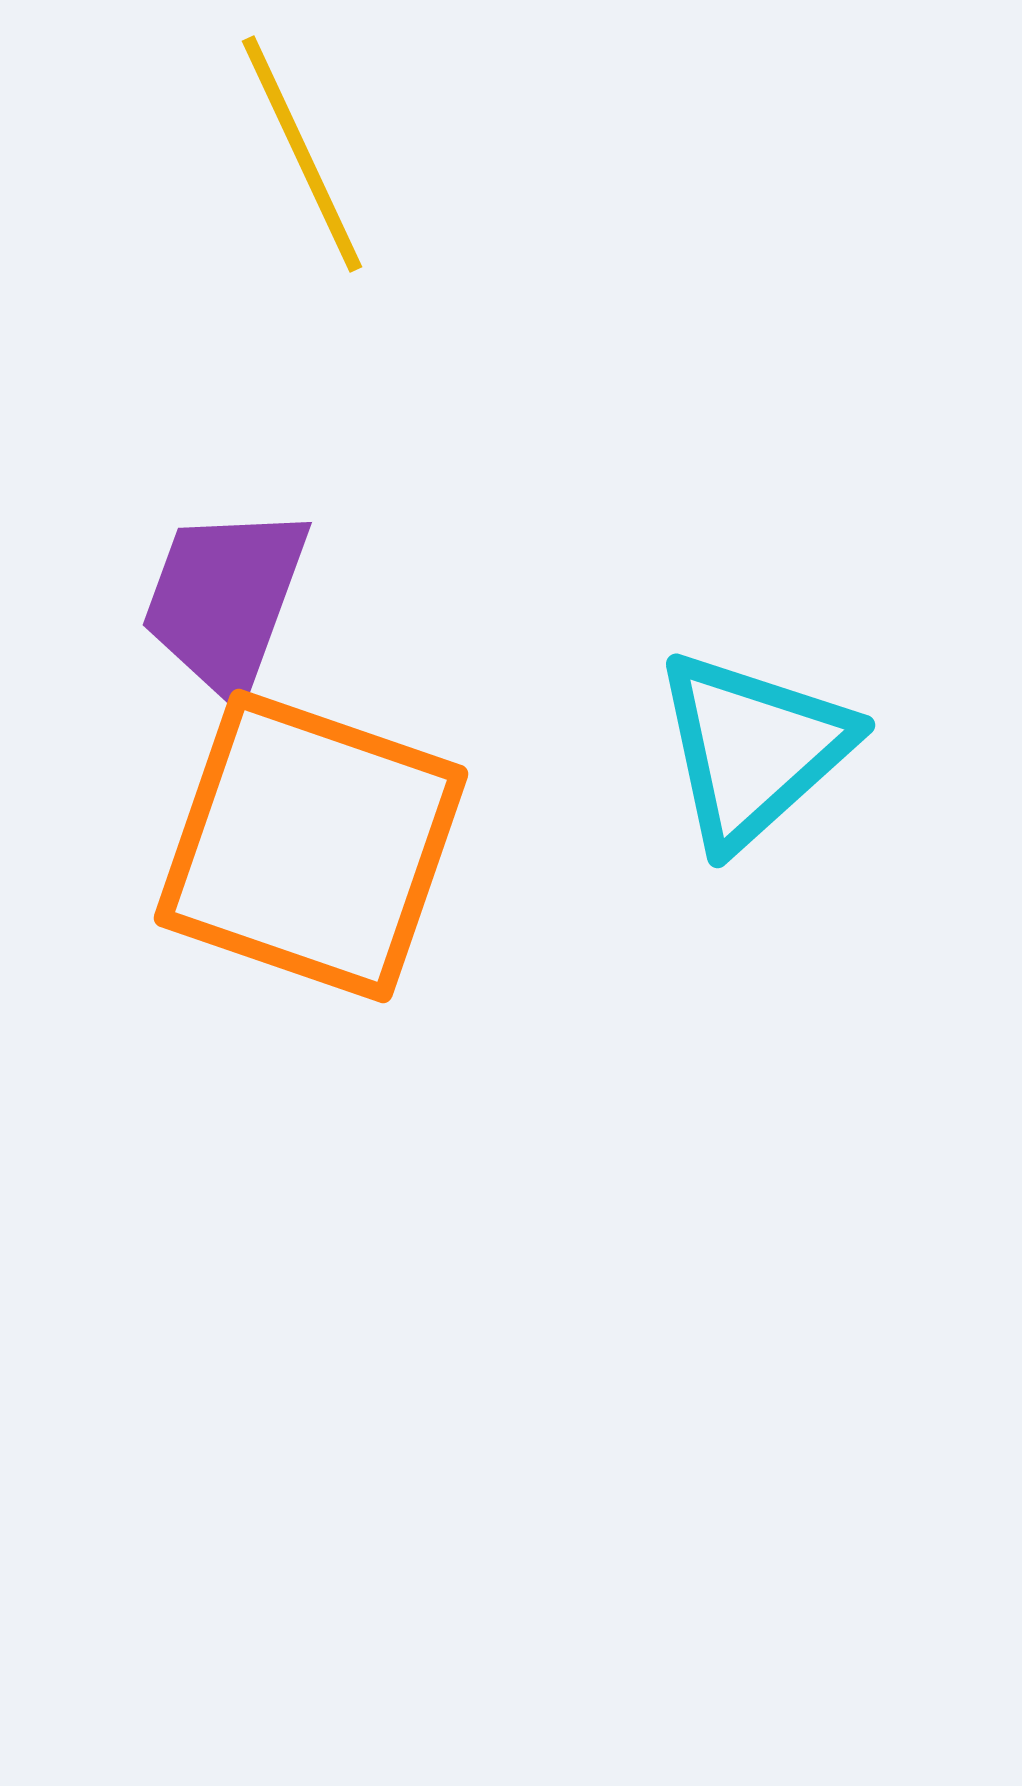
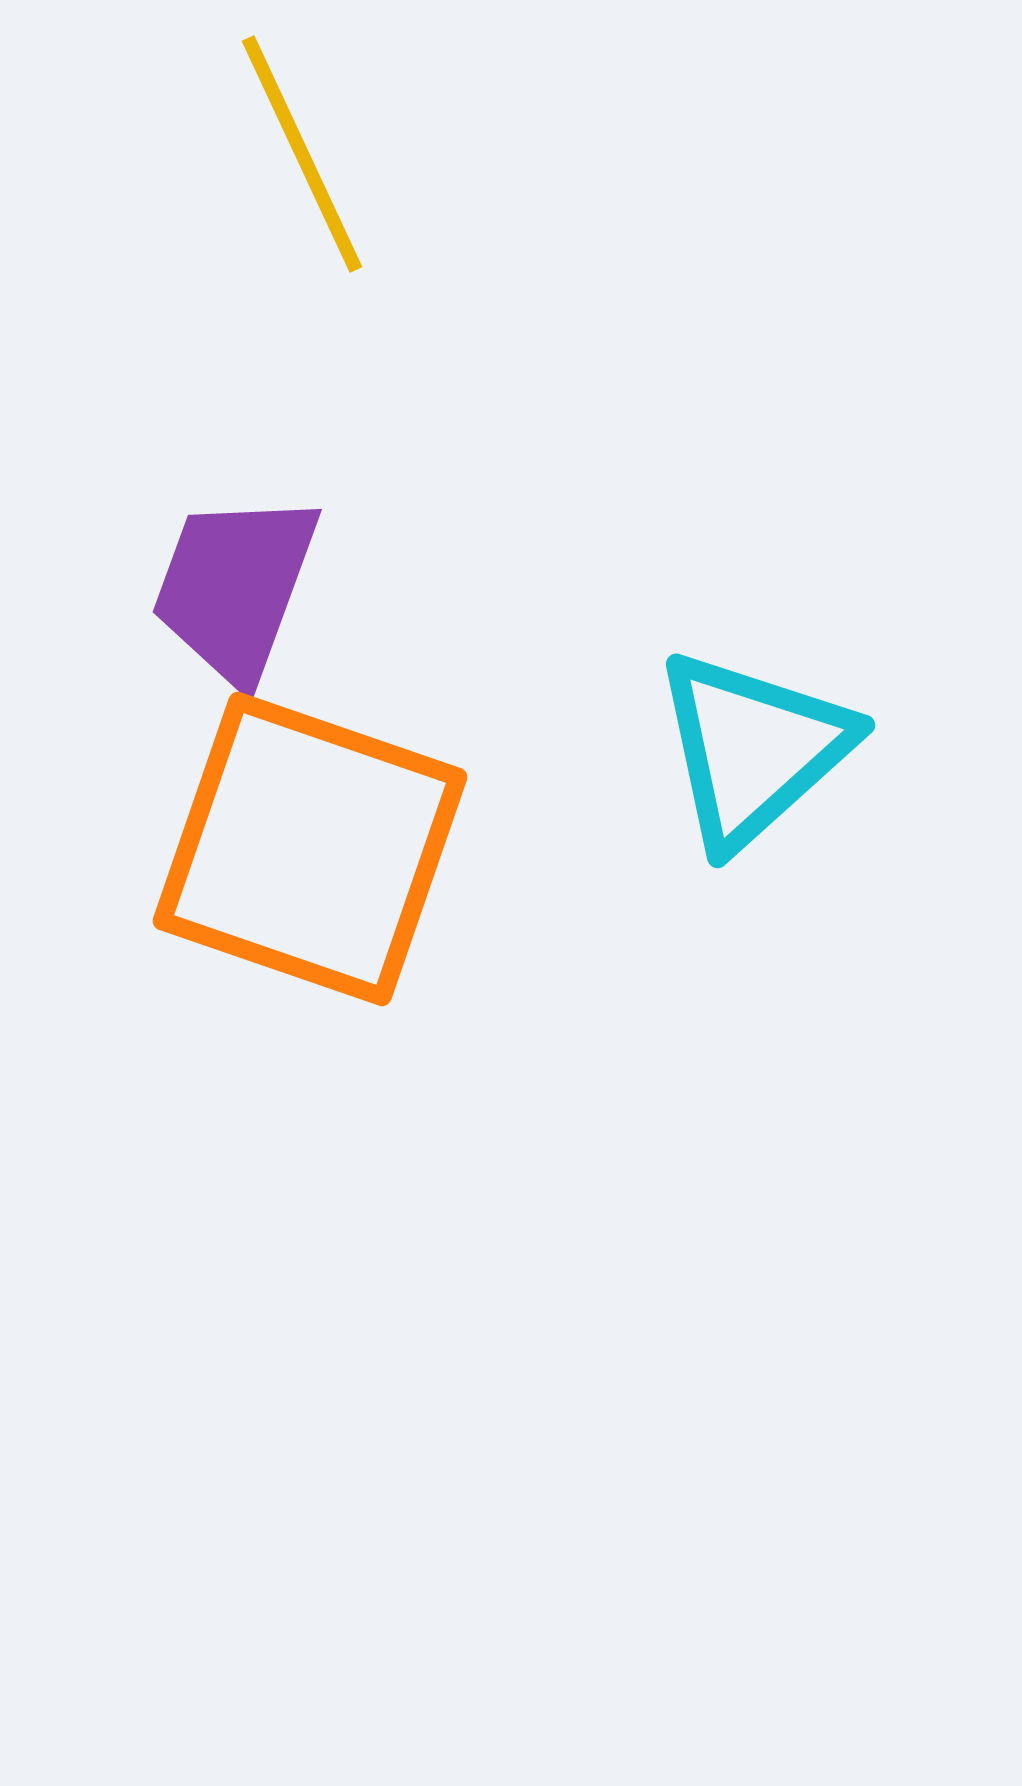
purple trapezoid: moved 10 px right, 13 px up
orange square: moved 1 px left, 3 px down
